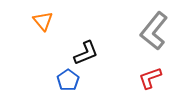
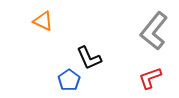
orange triangle: rotated 25 degrees counterclockwise
black L-shape: moved 3 px right, 5 px down; rotated 88 degrees clockwise
blue pentagon: moved 1 px right
